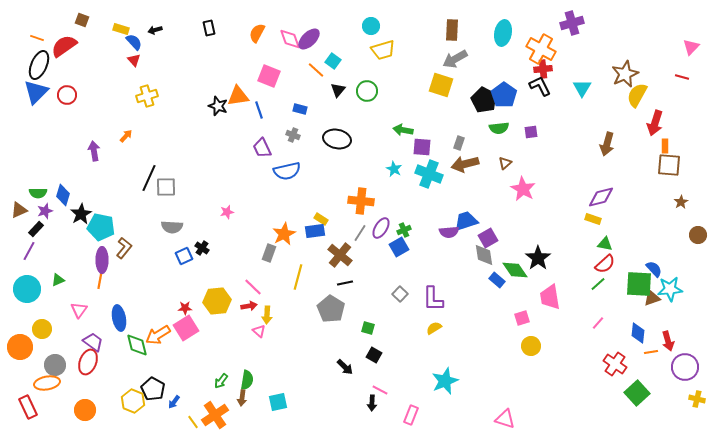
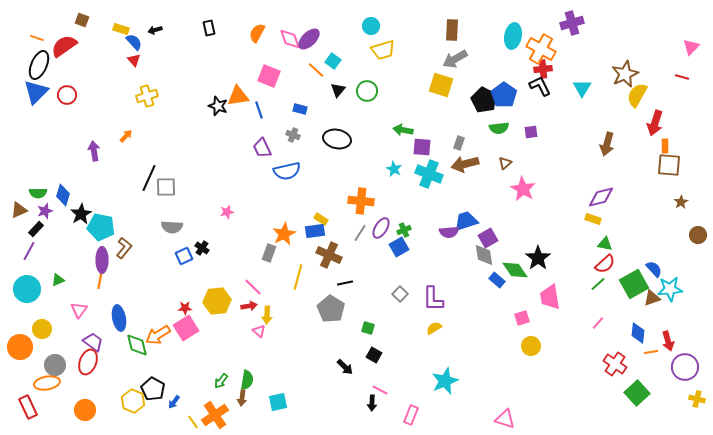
cyan ellipse at (503, 33): moved 10 px right, 3 px down
brown cross at (340, 255): moved 11 px left; rotated 15 degrees counterclockwise
green square at (639, 284): moved 5 px left; rotated 32 degrees counterclockwise
